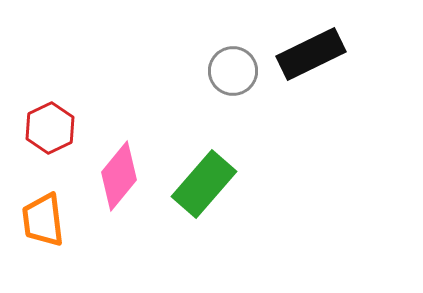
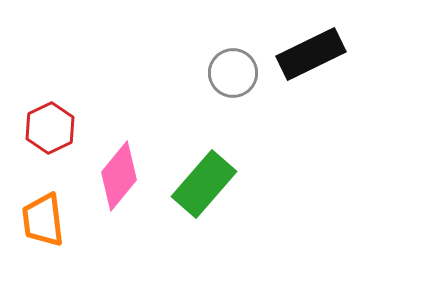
gray circle: moved 2 px down
